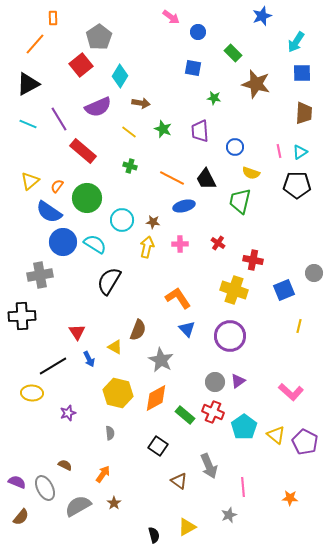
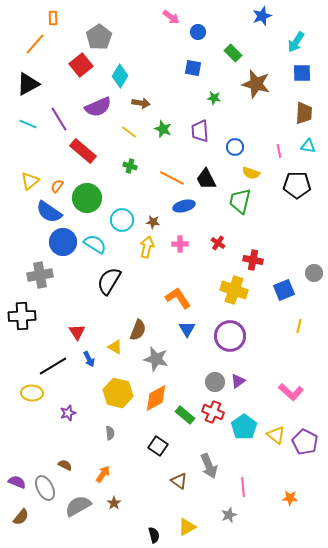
cyan triangle at (300, 152): moved 8 px right, 6 px up; rotated 42 degrees clockwise
blue triangle at (187, 329): rotated 12 degrees clockwise
gray star at (161, 360): moved 5 px left, 1 px up; rotated 15 degrees counterclockwise
